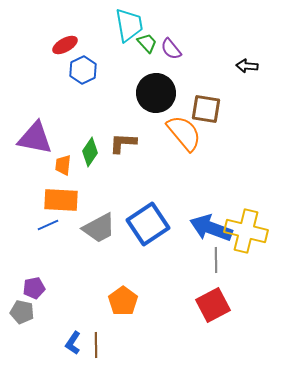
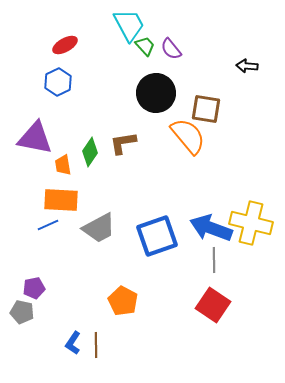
cyan trapezoid: rotated 18 degrees counterclockwise
green trapezoid: moved 2 px left, 3 px down
blue hexagon: moved 25 px left, 12 px down
orange semicircle: moved 4 px right, 3 px down
brown L-shape: rotated 12 degrees counterclockwise
orange trapezoid: rotated 15 degrees counterclockwise
blue square: moved 9 px right, 12 px down; rotated 15 degrees clockwise
yellow cross: moved 5 px right, 8 px up
gray line: moved 2 px left
orange pentagon: rotated 8 degrees counterclockwise
red square: rotated 28 degrees counterclockwise
